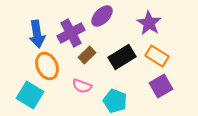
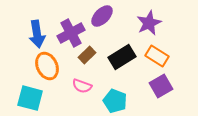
purple star: rotated 15 degrees clockwise
cyan square: moved 3 px down; rotated 16 degrees counterclockwise
